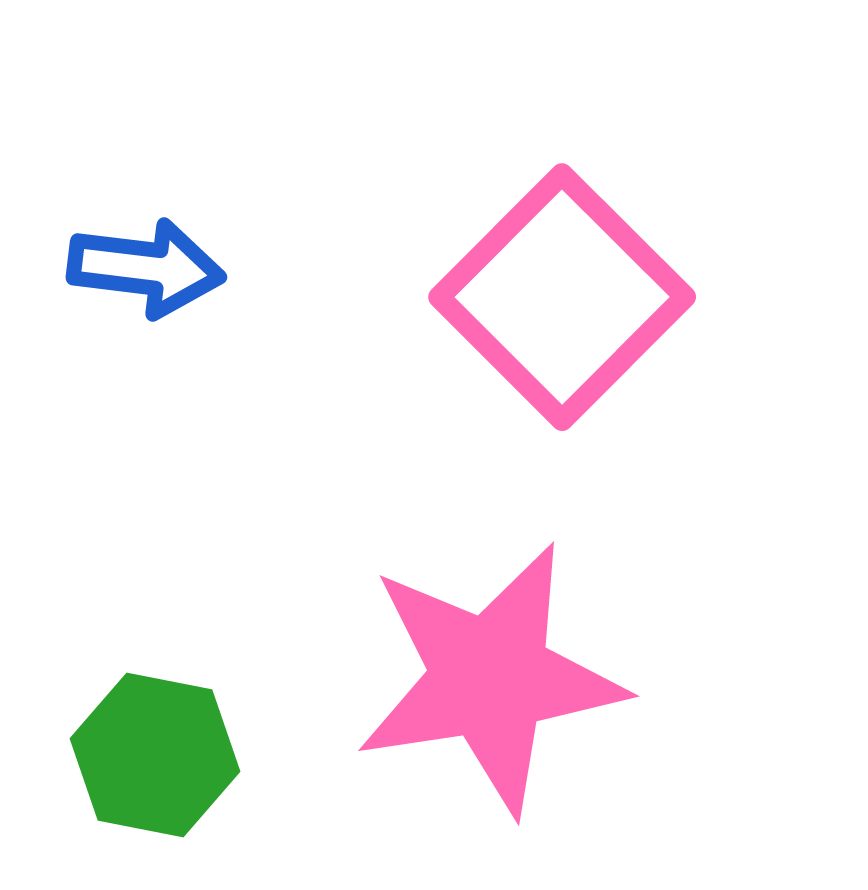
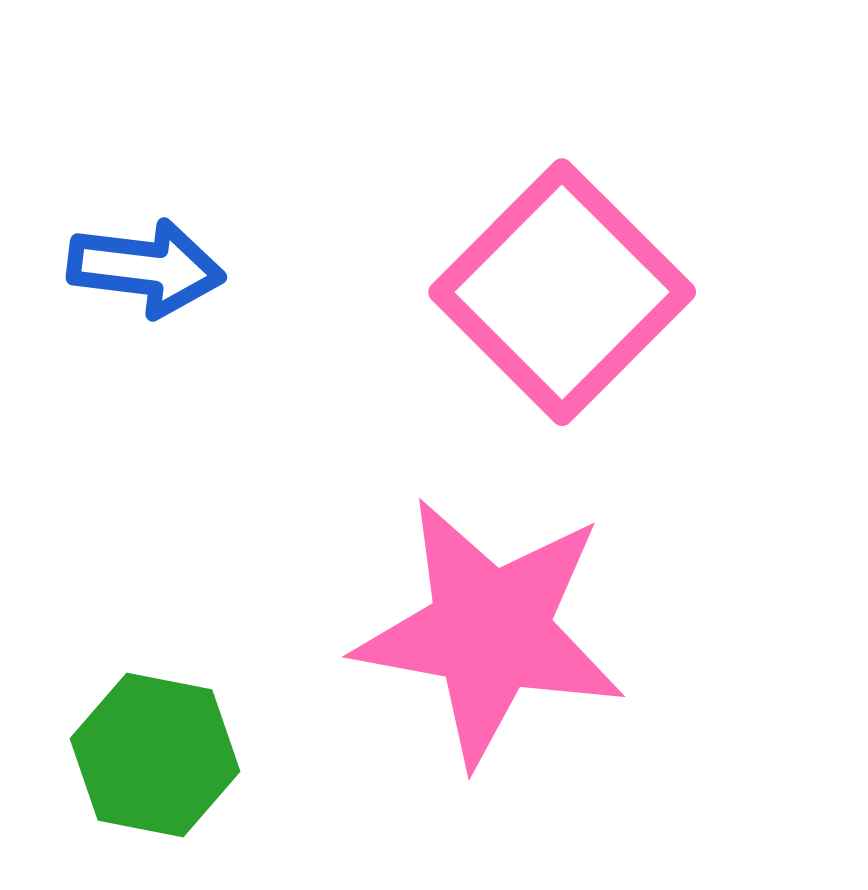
pink square: moved 5 px up
pink star: moved 47 px up; rotated 19 degrees clockwise
